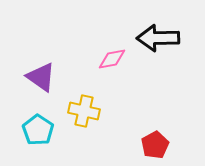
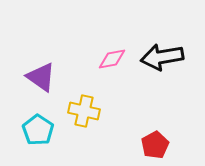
black arrow: moved 4 px right, 19 px down; rotated 9 degrees counterclockwise
